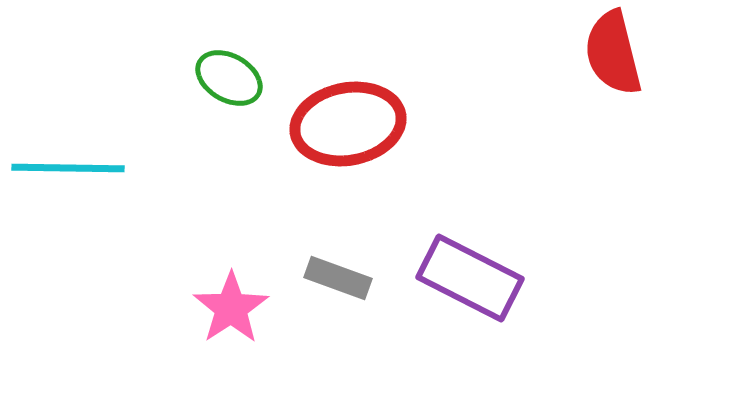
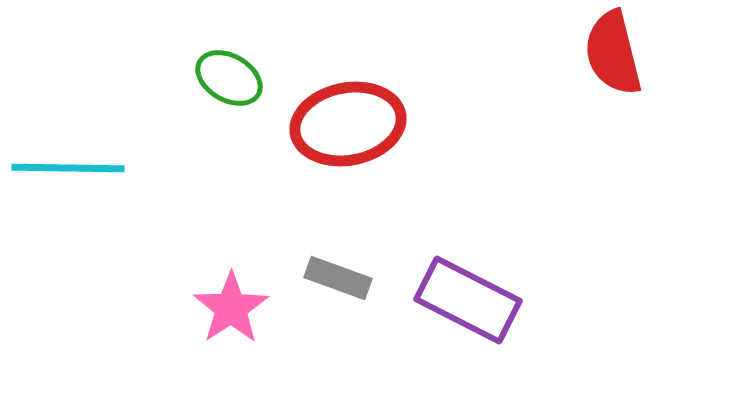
purple rectangle: moved 2 px left, 22 px down
